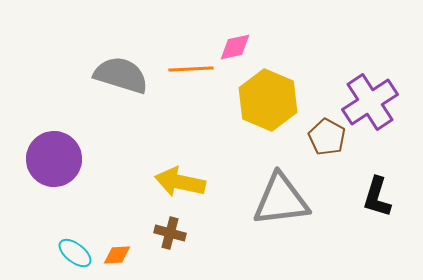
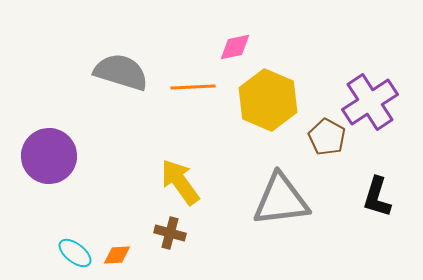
orange line: moved 2 px right, 18 px down
gray semicircle: moved 3 px up
purple circle: moved 5 px left, 3 px up
yellow arrow: rotated 42 degrees clockwise
